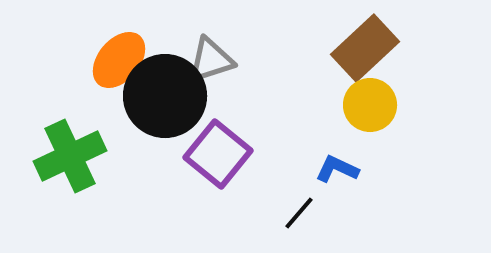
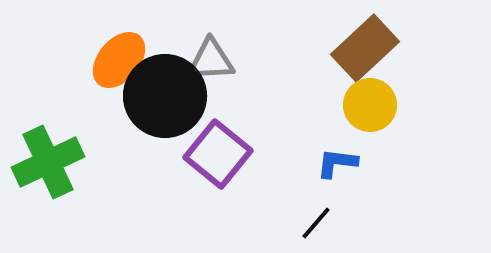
gray triangle: rotated 15 degrees clockwise
green cross: moved 22 px left, 6 px down
blue L-shape: moved 6 px up; rotated 18 degrees counterclockwise
black line: moved 17 px right, 10 px down
